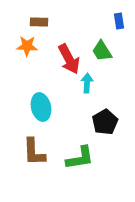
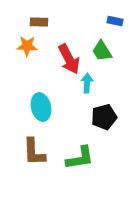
blue rectangle: moved 4 px left; rotated 70 degrees counterclockwise
black pentagon: moved 1 px left, 5 px up; rotated 15 degrees clockwise
